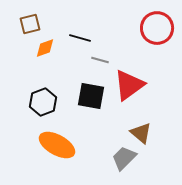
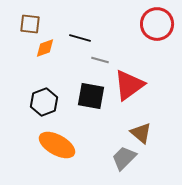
brown square: rotated 20 degrees clockwise
red circle: moved 4 px up
black hexagon: moved 1 px right
